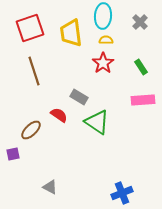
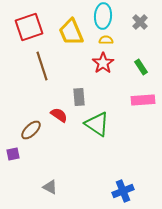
red square: moved 1 px left, 1 px up
yellow trapezoid: moved 1 px up; rotated 16 degrees counterclockwise
brown line: moved 8 px right, 5 px up
gray rectangle: rotated 54 degrees clockwise
green triangle: moved 2 px down
blue cross: moved 1 px right, 2 px up
